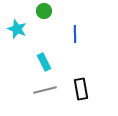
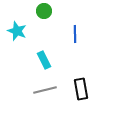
cyan star: moved 2 px down
cyan rectangle: moved 2 px up
